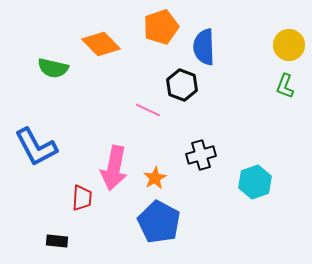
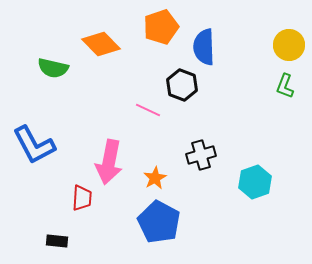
blue L-shape: moved 2 px left, 2 px up
pink arrow: moved 5 px left, 6 px up
